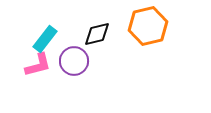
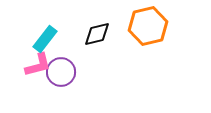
purple circle: moved 13 px left, 11 px down
